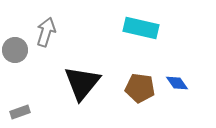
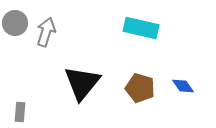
gray circle: moved 27 px up
blue diamond: moved 6 px right, 3 px down
brown pentagon: rotated 8 degrees clockwise
gray rectangle: rotated 66 degrees counterclockwise
